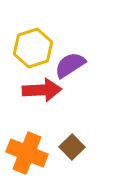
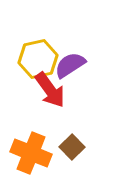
yellow hexagon: moved 5 px right, 11 px down; rotated 6 degrees clockwise
red arrow: moved 8 px right; rotated 57 degrees clockwise
orange cross: moved 4 px right
